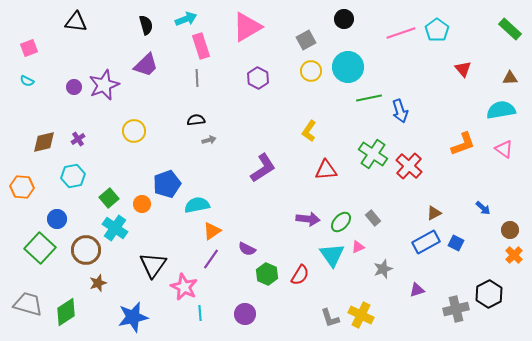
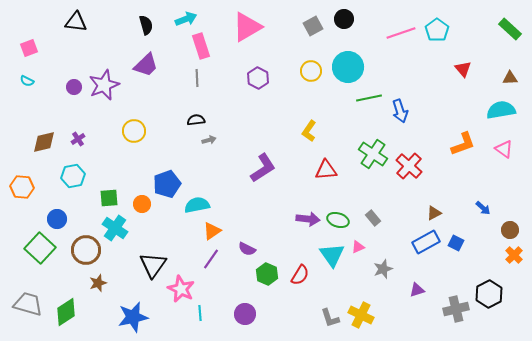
gray square at (306, 40): moved 7 px right, 14 px up
green square at (109, 198): rotated 36 degrees clockwise
green ellipse at (341, 222): moved 3 px left, 2 px up; rotated 65 degrees clockwise
pink star at (184, 287): moved 3 px left, 2 px down
